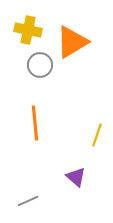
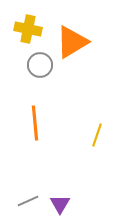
yellow cross: moved 1 px up
purple triangle: moved 16 px left, 27 px down; rotated 20 degrees clockwise
